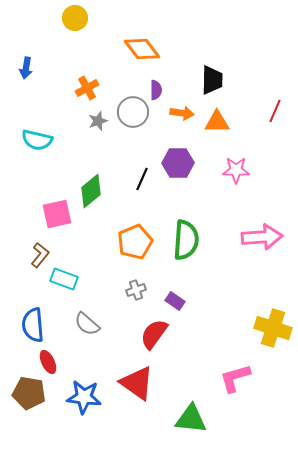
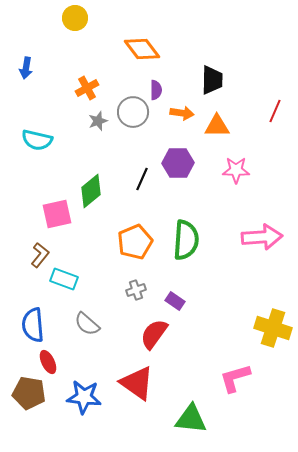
orange triangle: moved 4 px down
